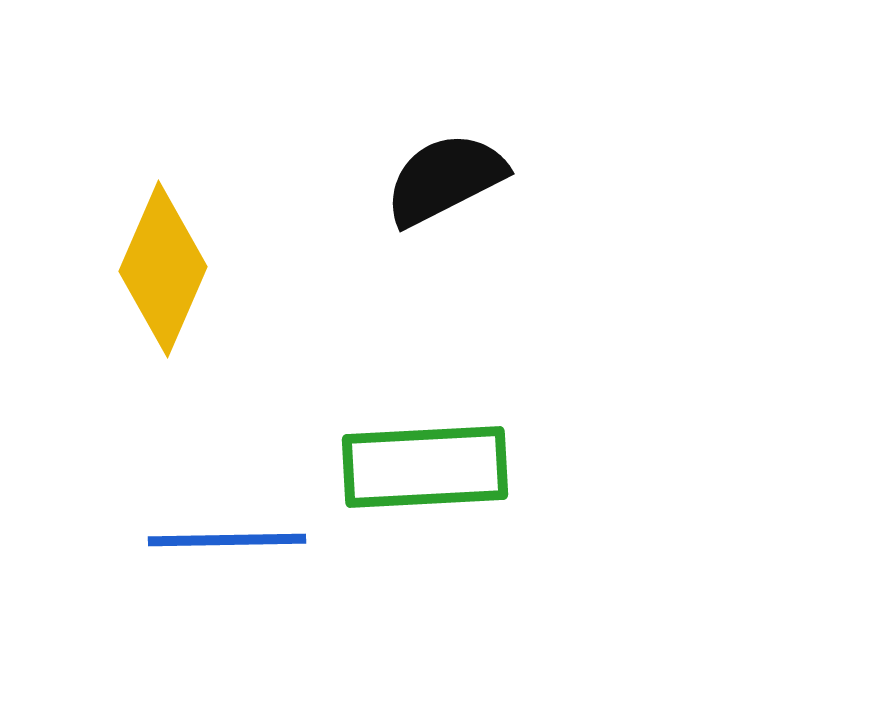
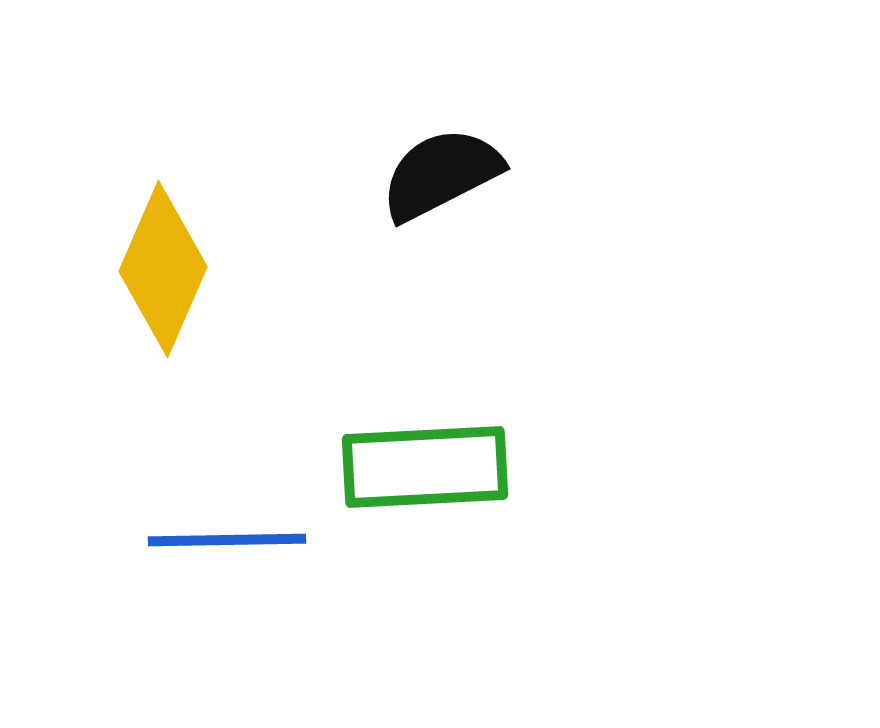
black semicircle: moved 4 px left, 5 px up
